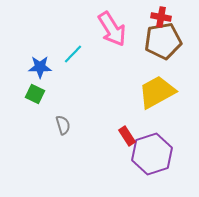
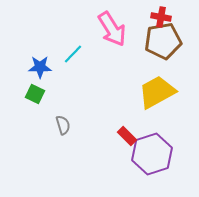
red rectangle: rotated 12 degrees counterclockwise
